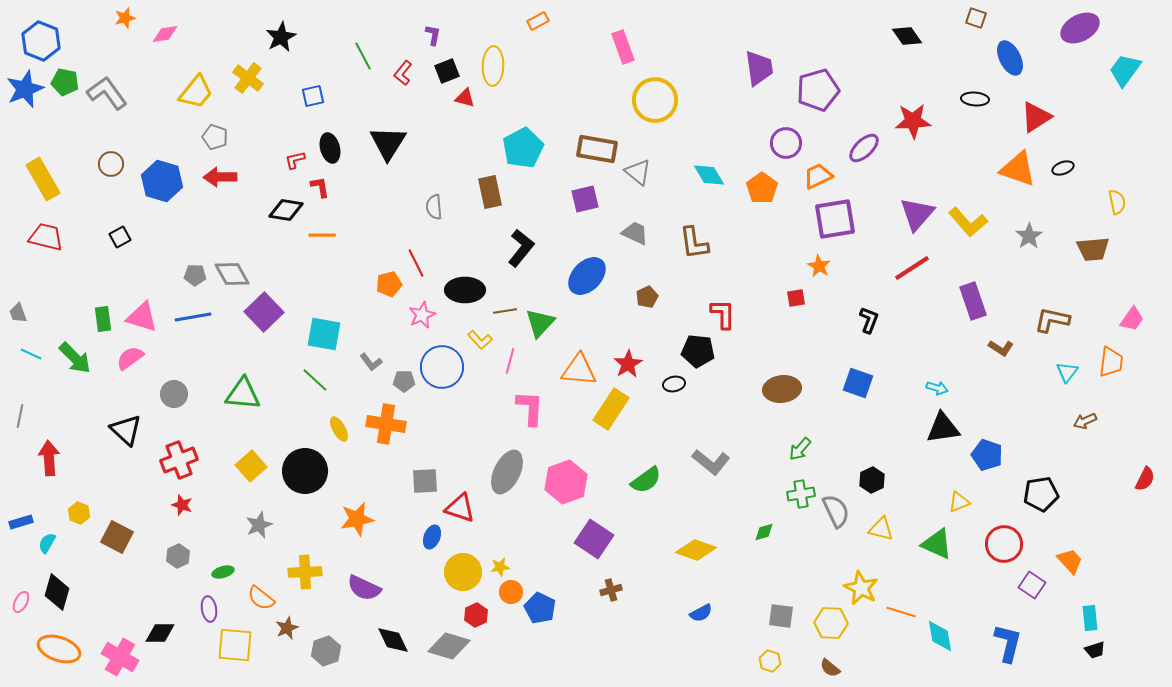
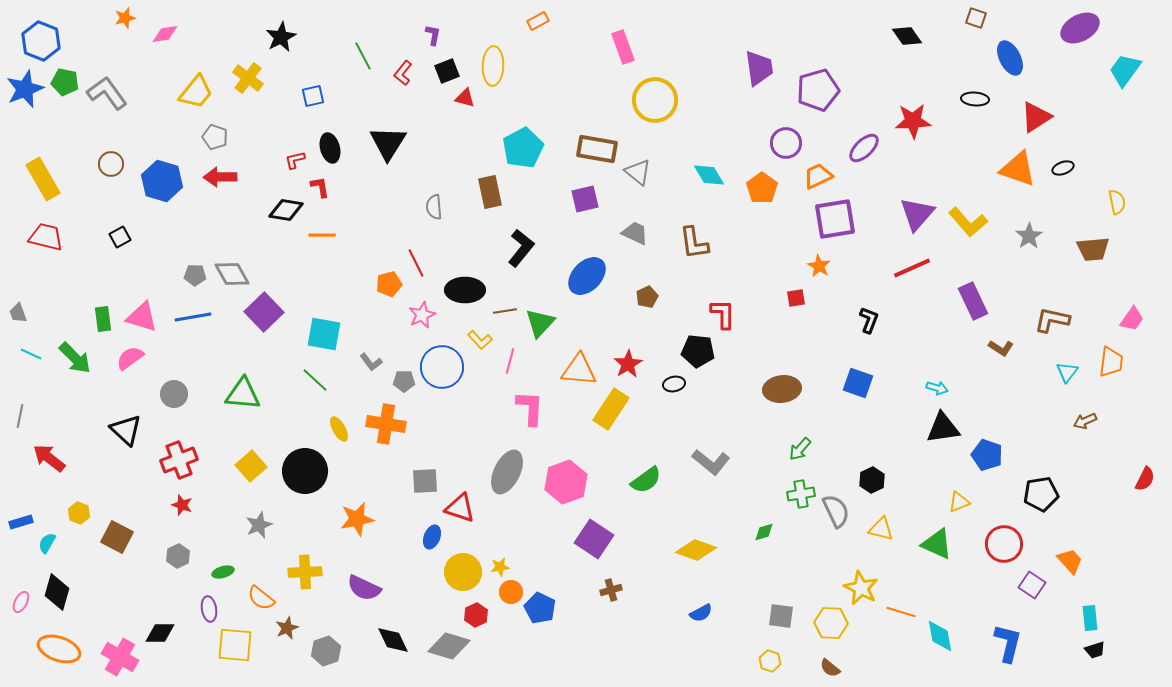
red line at (912, 268): rotated 9 degrees clockwise
purple rectangle at (973, 301): rotated 6 degrees counterclockwise
red arrow at (49, 458): rotated 48 degrees counterclockwise
